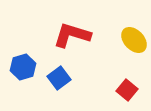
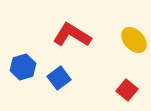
red L-shape: rotated 15 degrees clockwise
